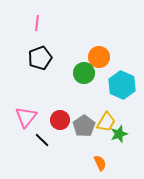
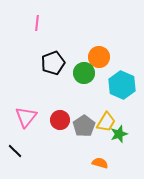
black pentagon: moved 13 px right, 5 px down
black line: moved 27 px left, 11 px down
orange semicircle: rotated 49 degrees counterclockwise
